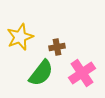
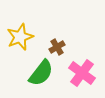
brown cross: rotated 21 degrees counterclockwise
pink cross: rotated 20 degrees counterclockwise
